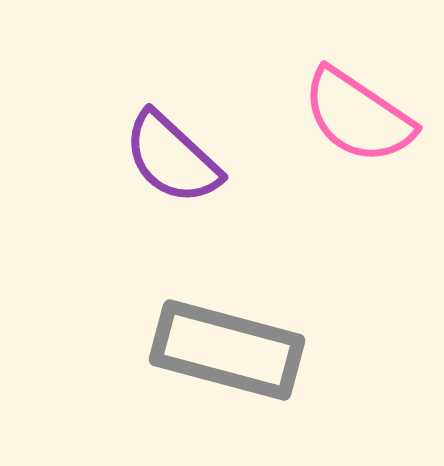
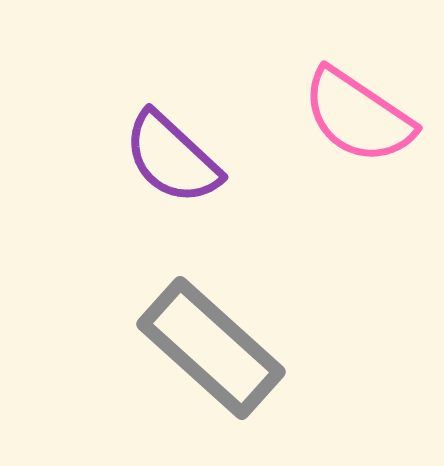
gray rectangle: moved 16 px left, 2 px up; rotated 27 degrees clockwise
